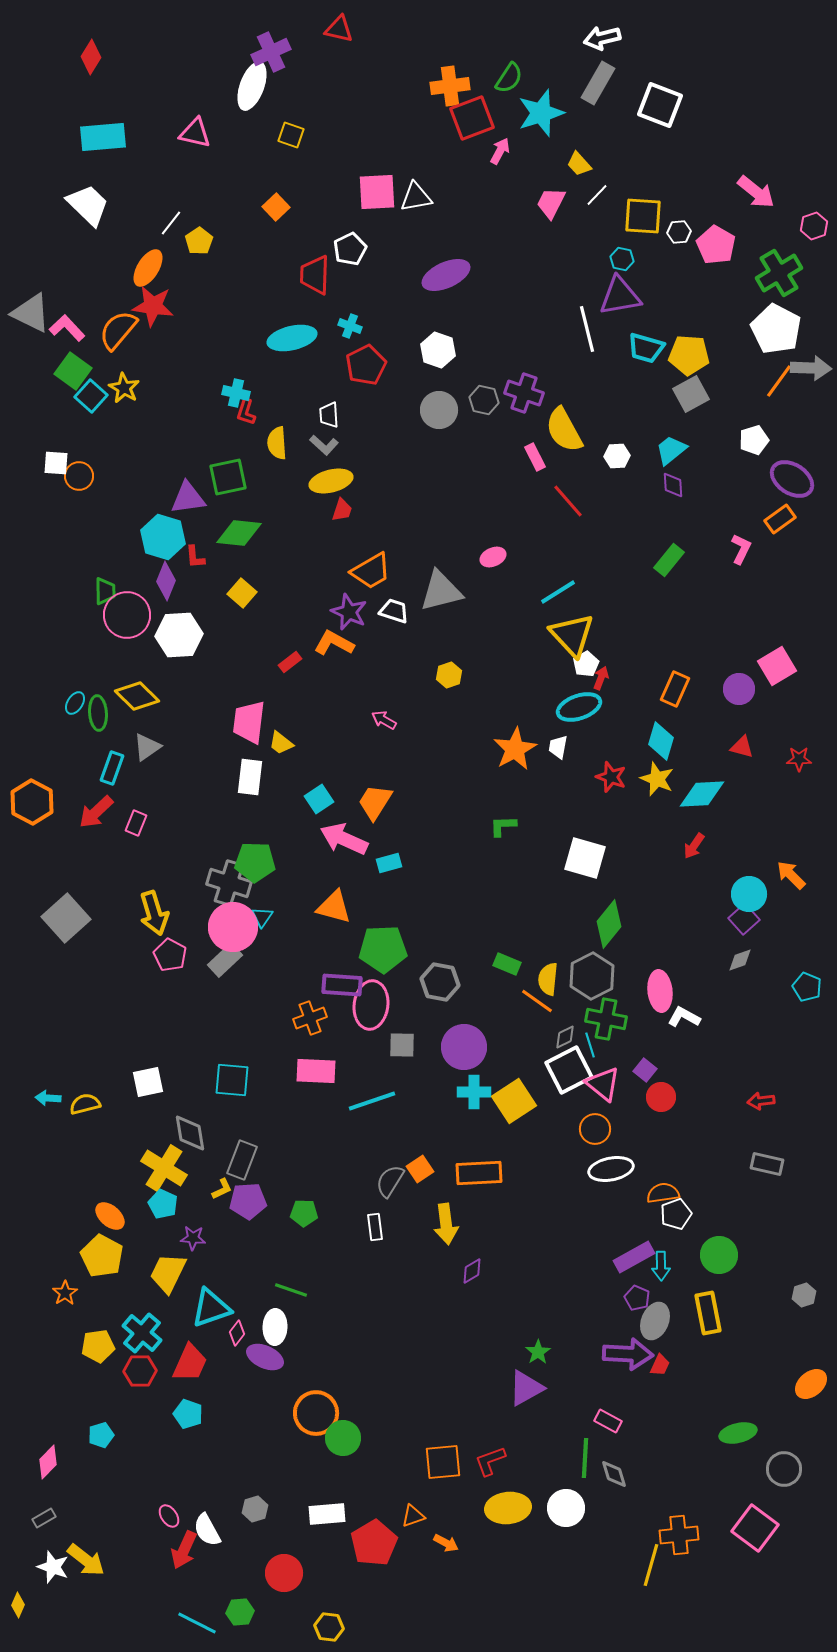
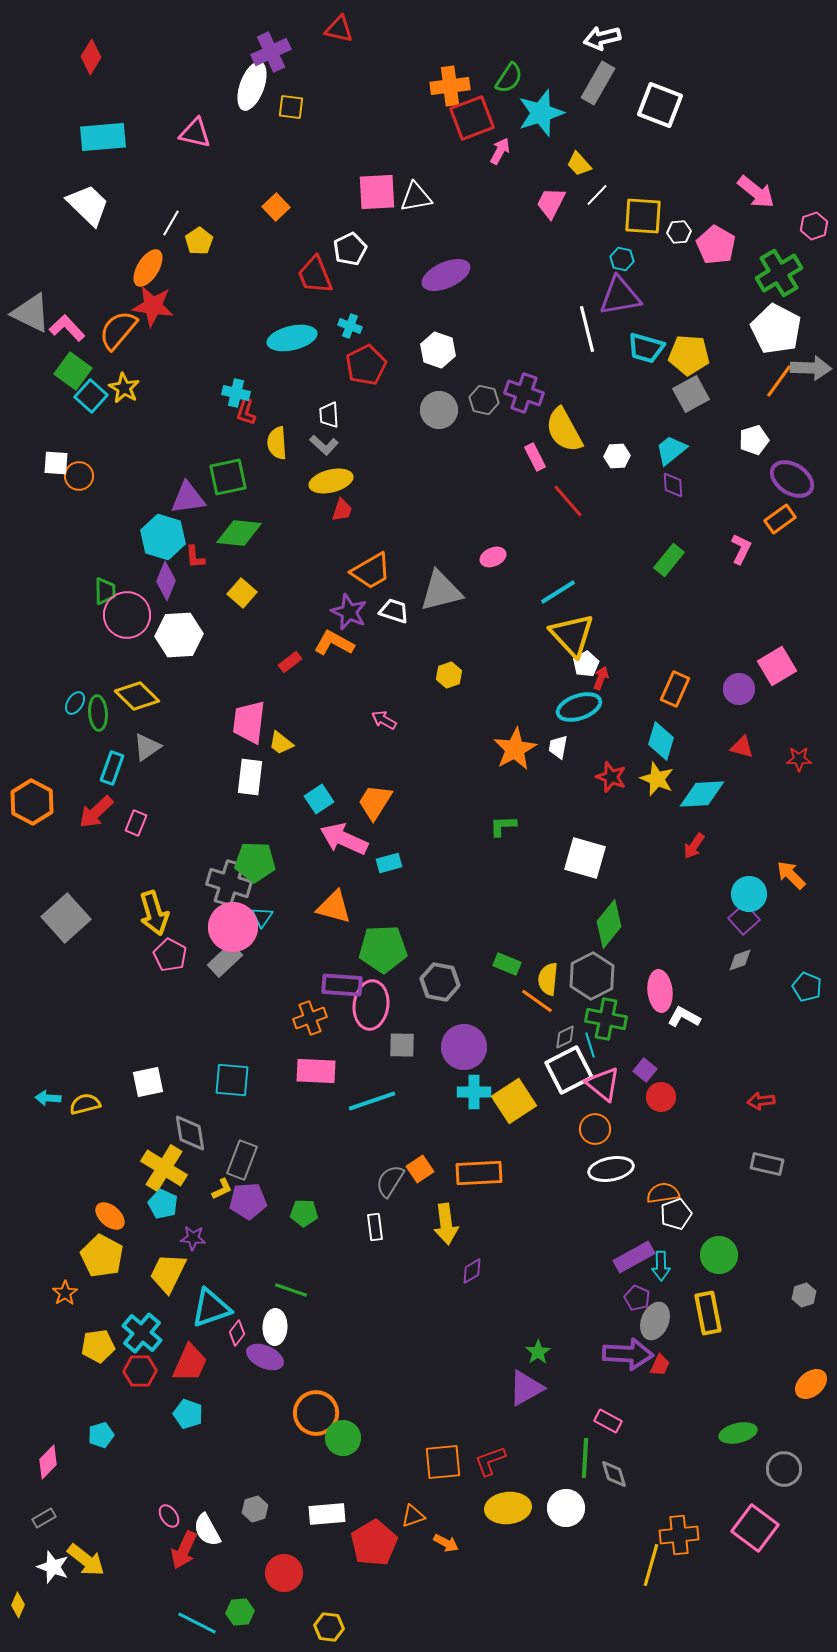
yellow square at (291, 135): moved 28 px up; rotated 12 degrees counterclockwise
white line at (171, 223): rotated 8 degrees counterclockwise
red trapezoid at (315, 275): rotated 24 degrees counterclockwise
